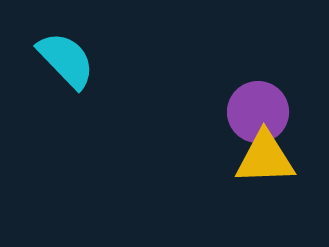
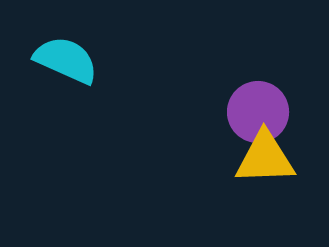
cyan semicircle: rotated 22 degrees counterclockwise
